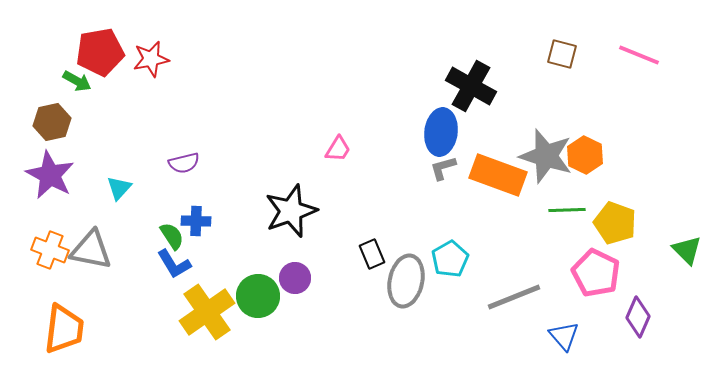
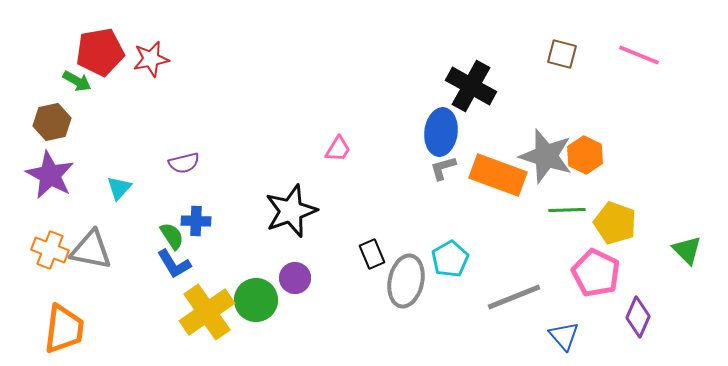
green circle: moved 2 px left, 4 px down
